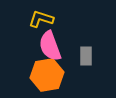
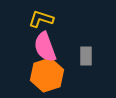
pink semicircle: moved 5 px left, 1 px down
orange hexagon: rotated 8 degrees counterclockwise
